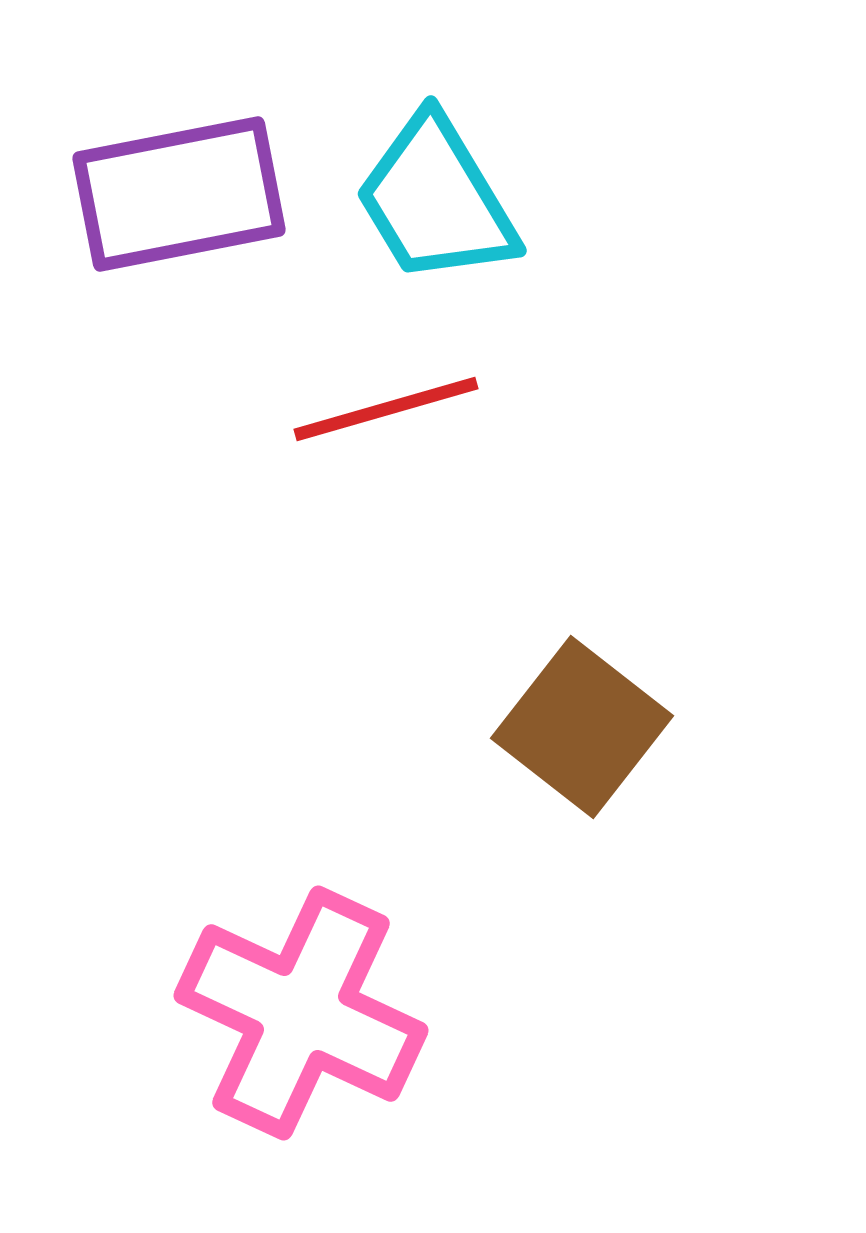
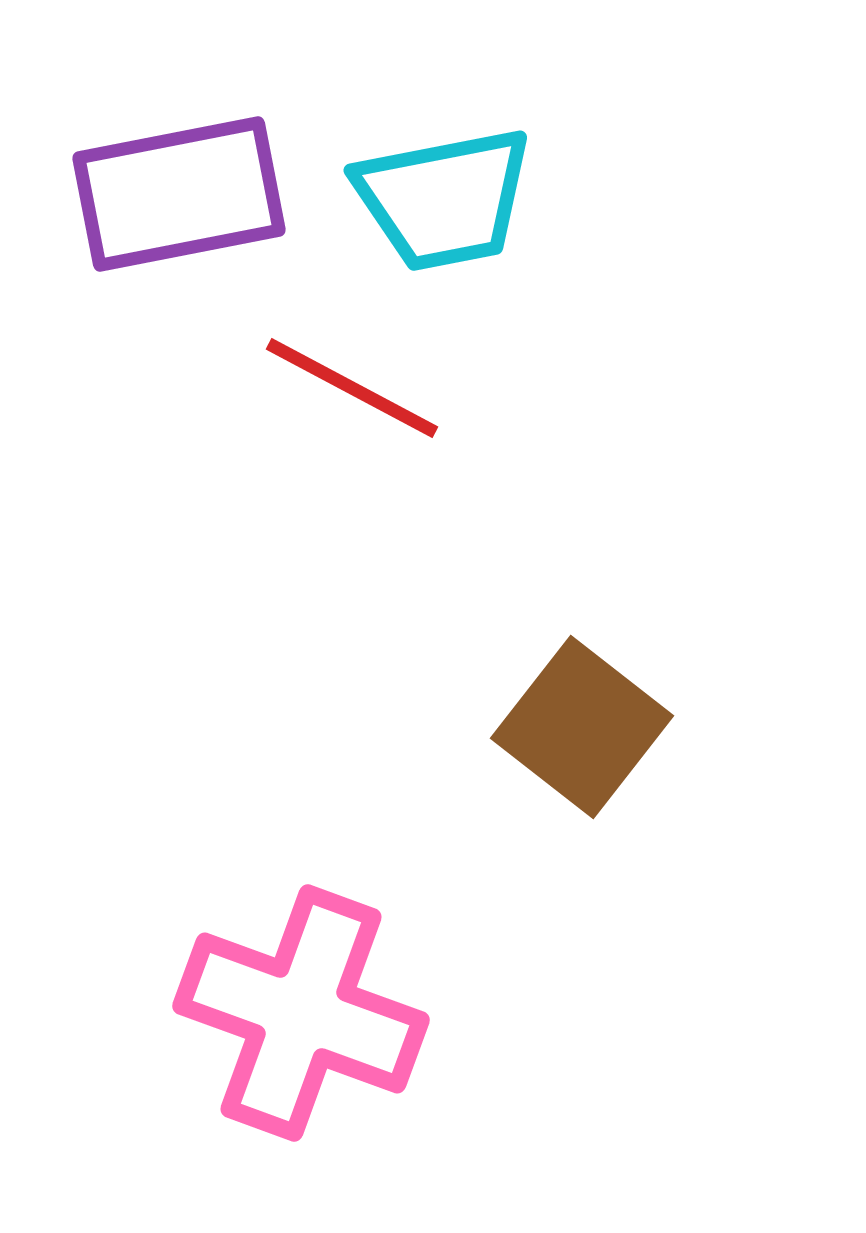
cyan trapezoid: moved 8 px right, 1 px up; rotated 70 degrees counterclockwise
red line: moved 34 px left, 21 px up; rotated 44 degrees clockwise
pink cross: rotated 5 degrees counterclockwise
